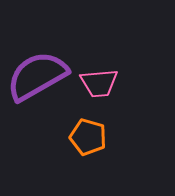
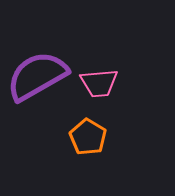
orange pentagon: rotated 15 degrees clockwise
